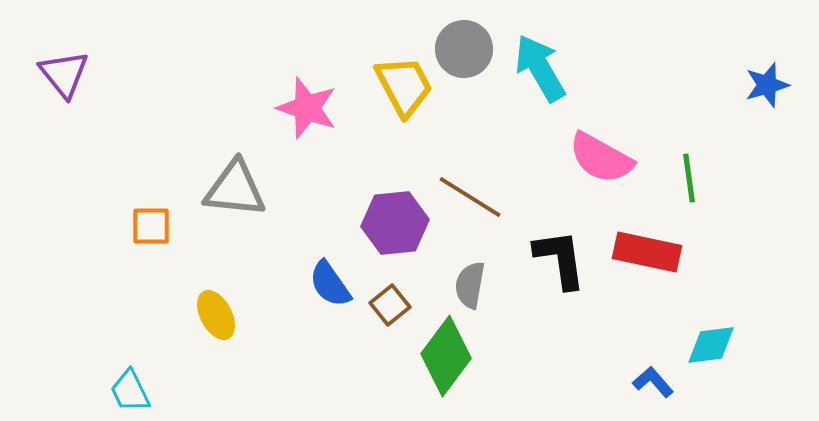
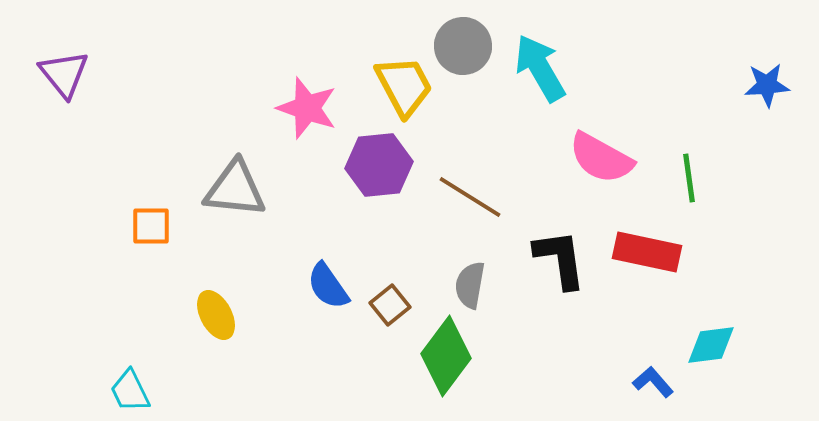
gray circle: moved 1 px left, 3 px up
blue star: rotated 12 degrees clockwise
purple hexagon: moved 16 px left, 58 px up
blue semicircle: moved 2 px left, 2 px down
